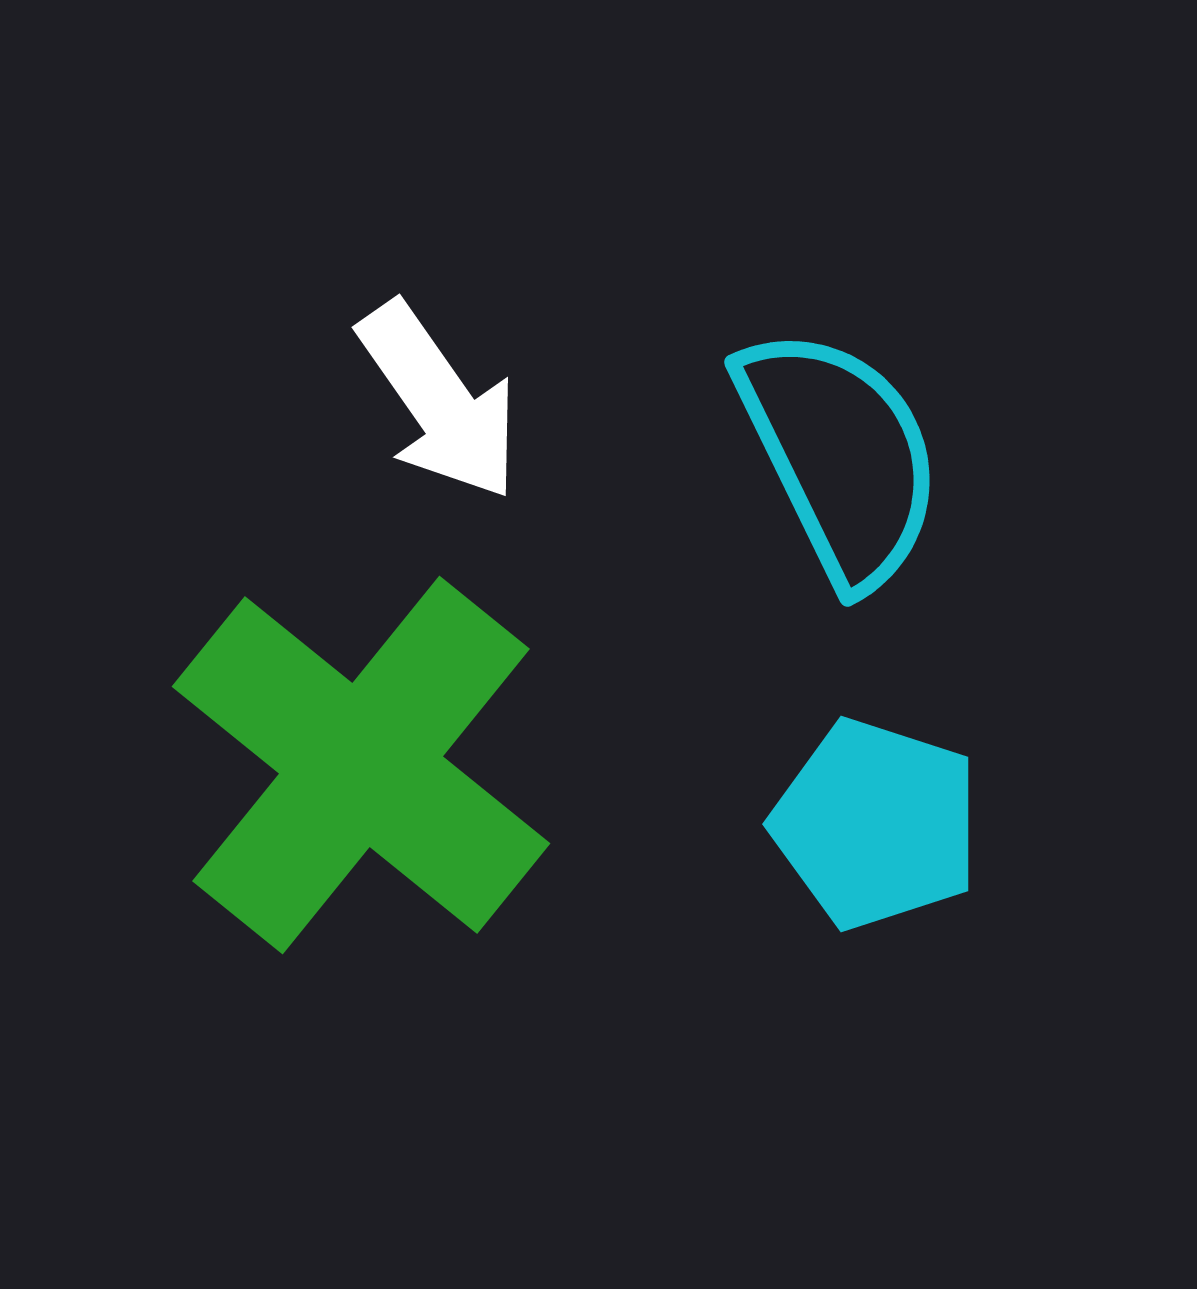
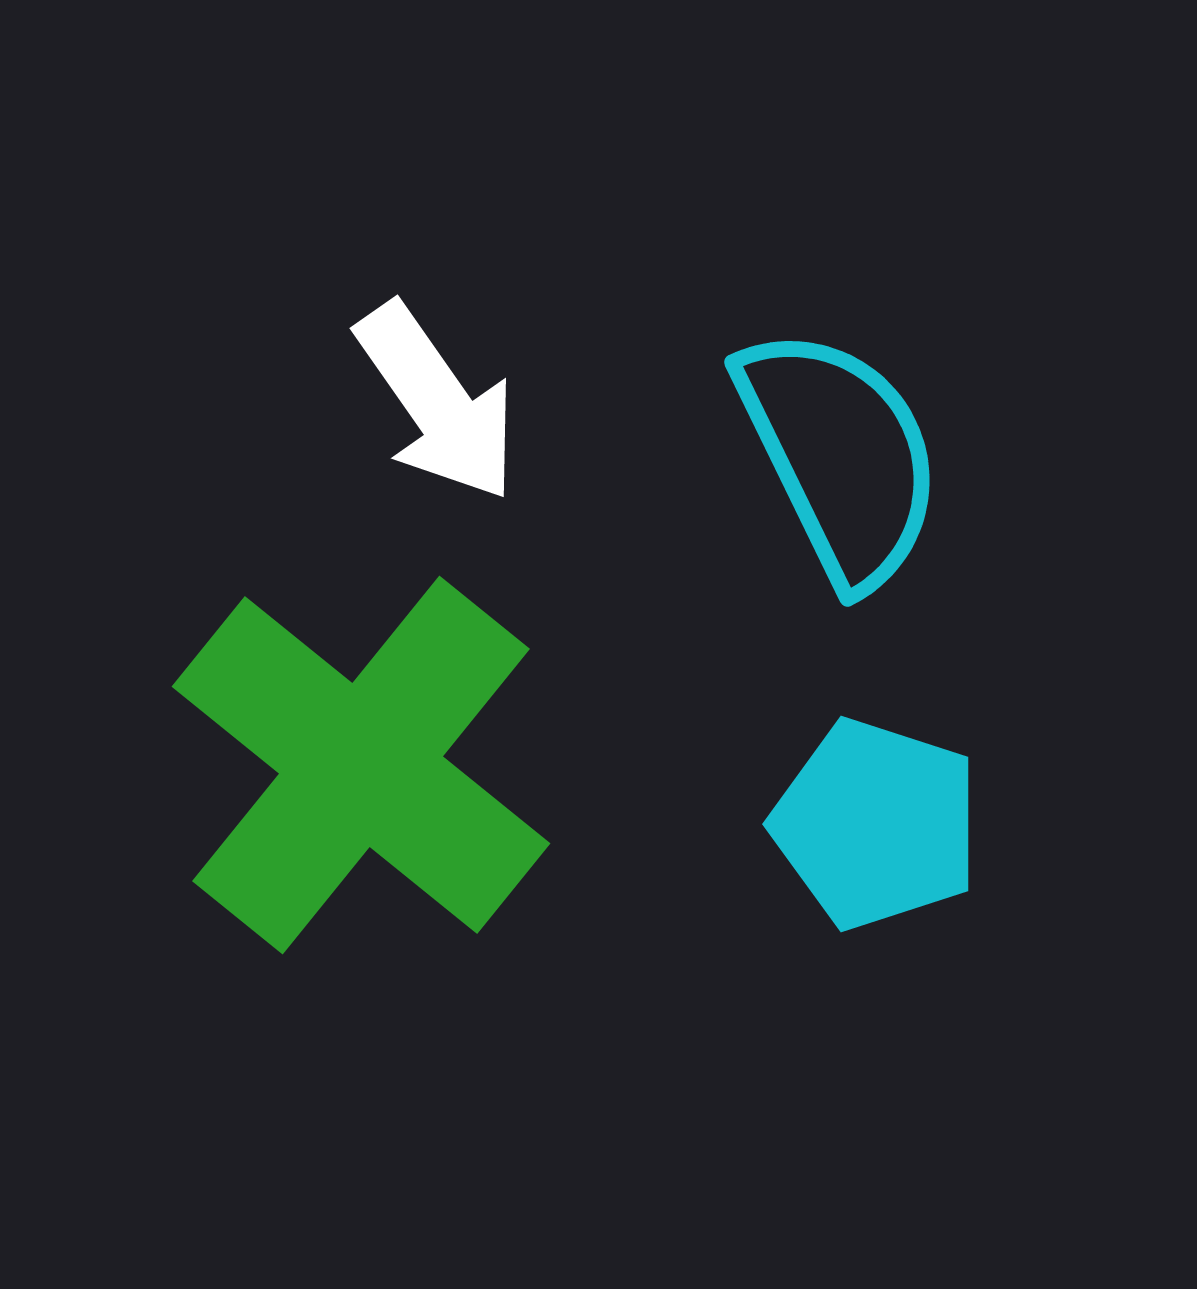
white arrow: moved 2 px left, 1 px down
